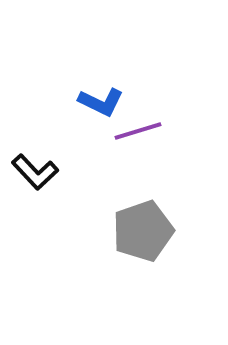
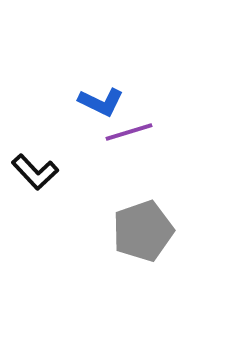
purple line: moved 9 px left, 1 px down
